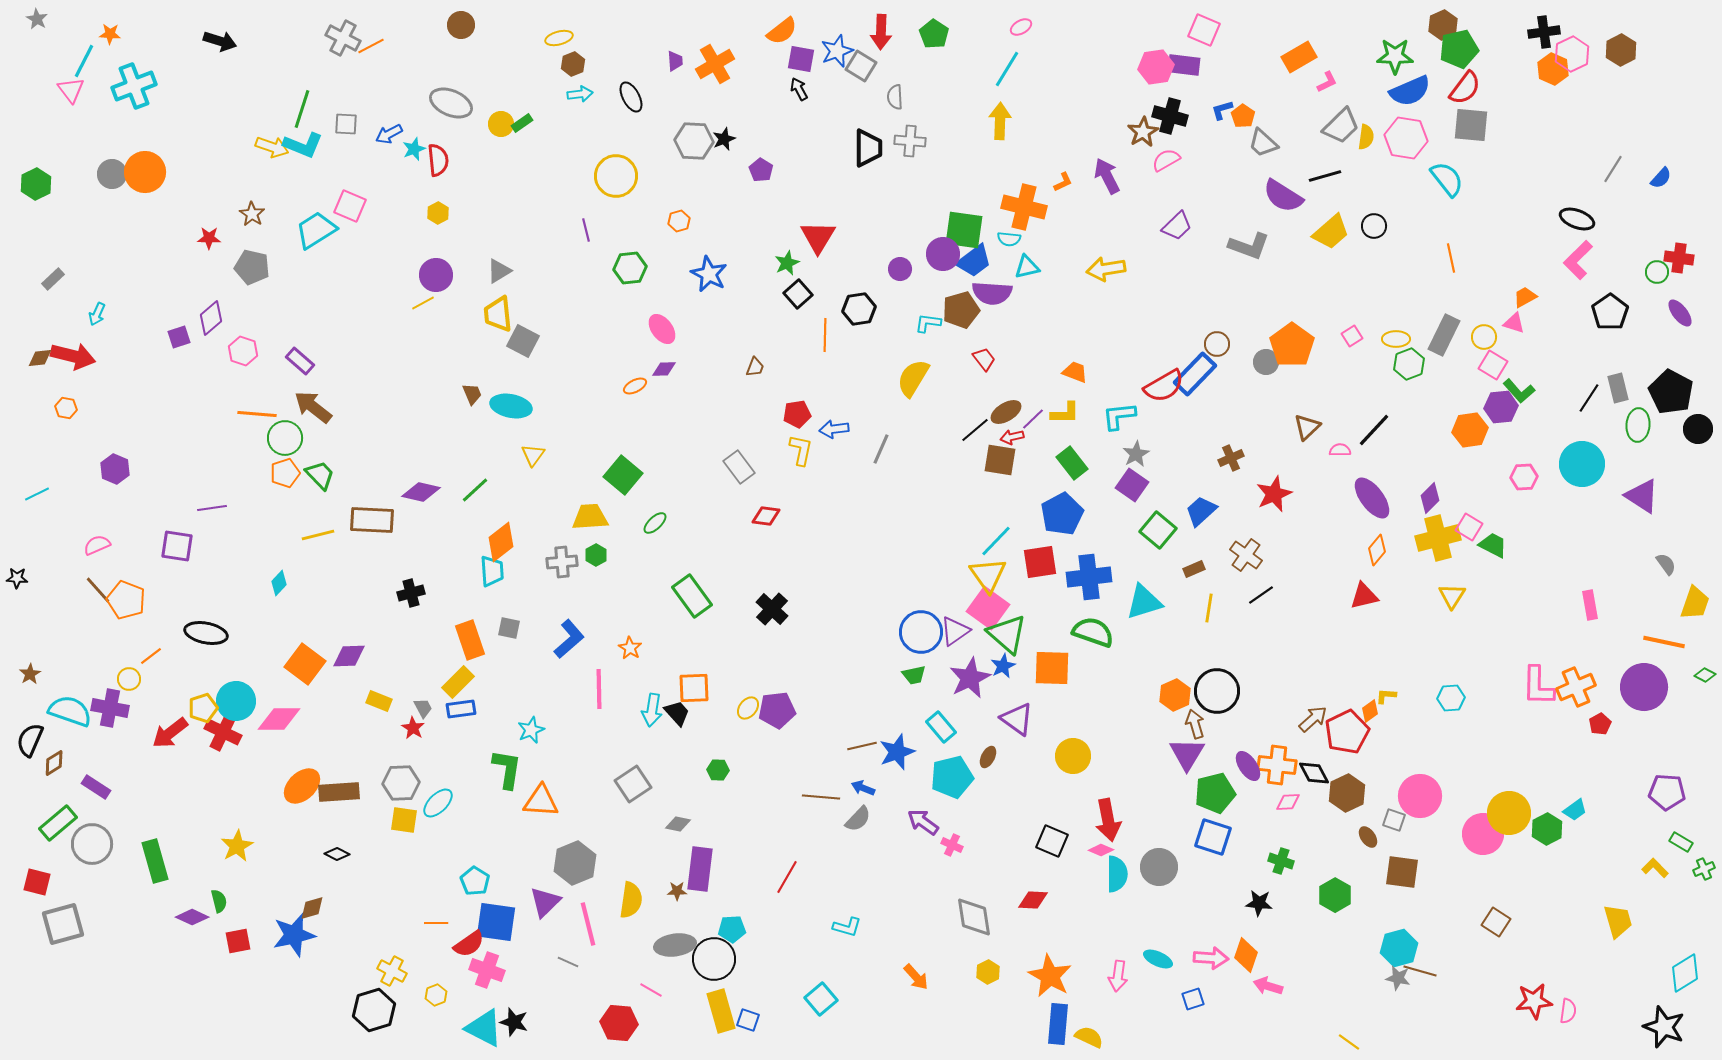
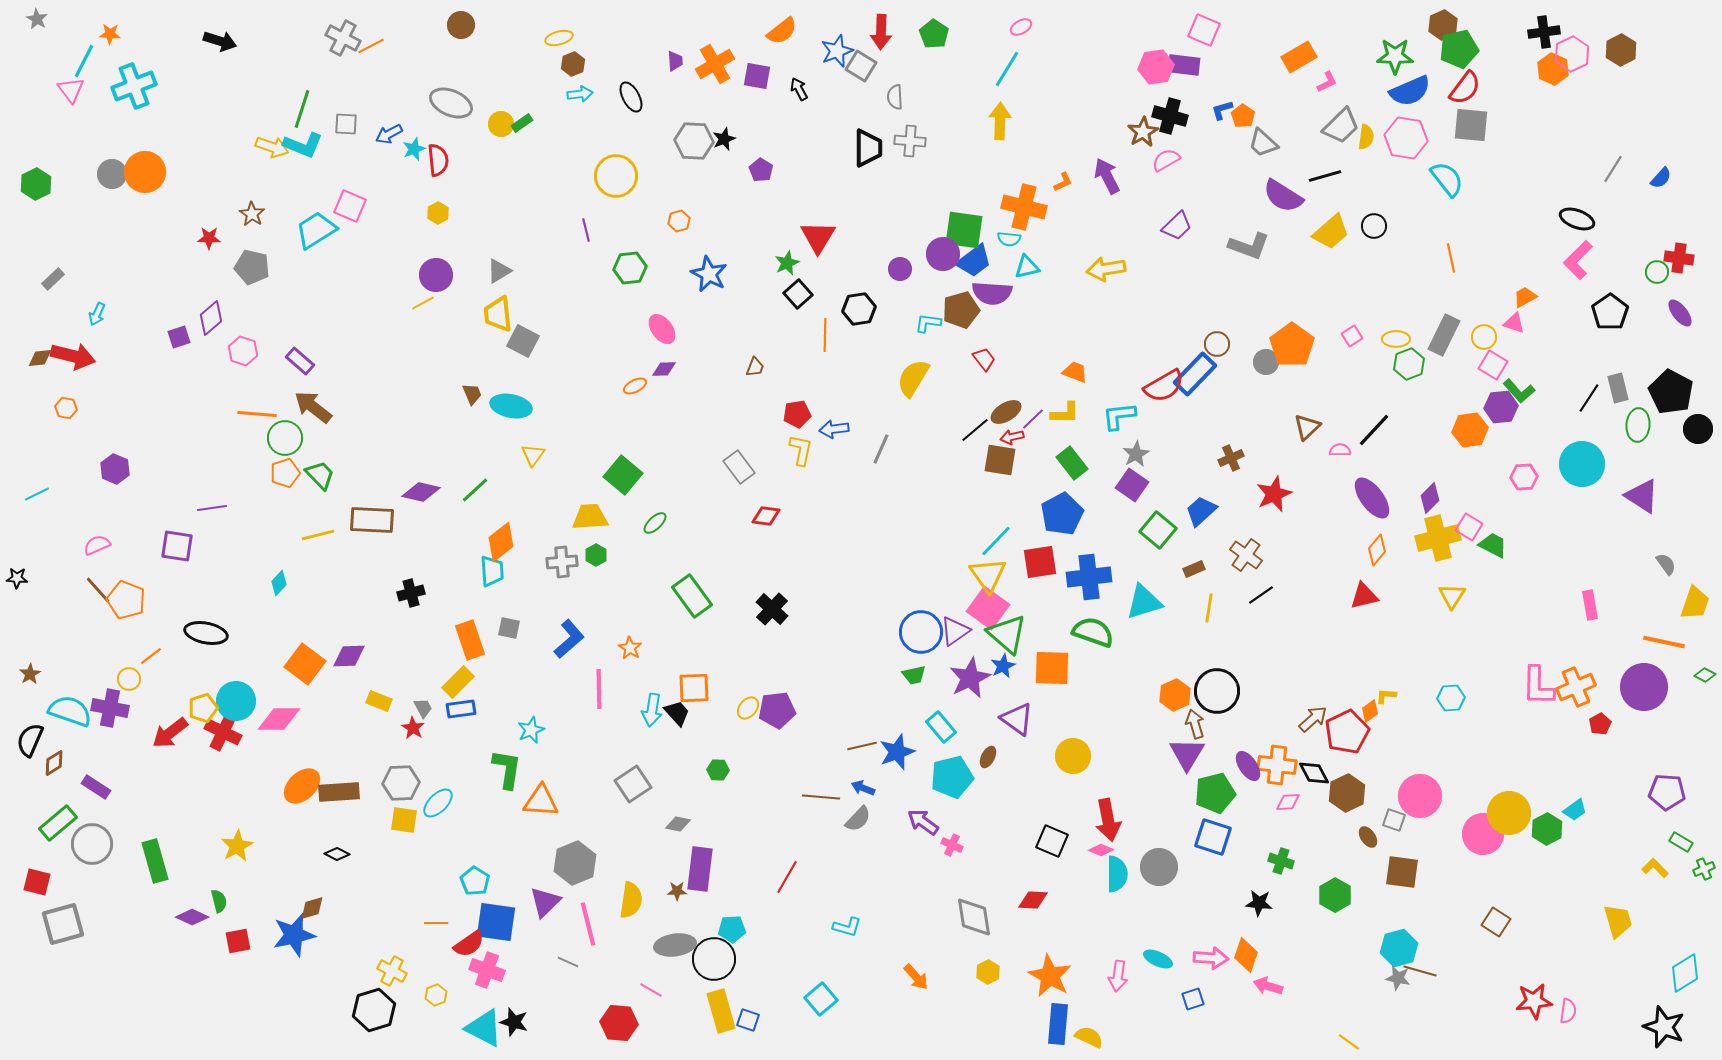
purple square at (801, 59): moved 44 px left, 17 px down
